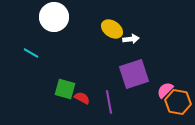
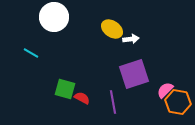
purple line: moved 4 px right
